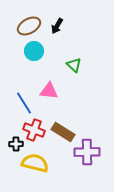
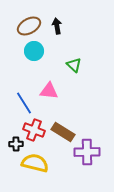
black arrow: rotated 140 degrees clockwise
